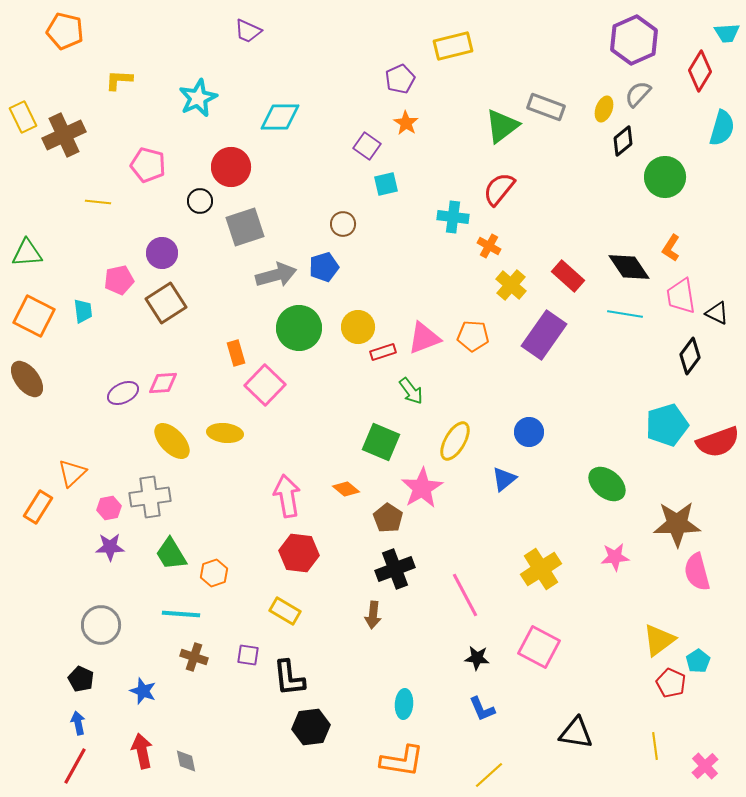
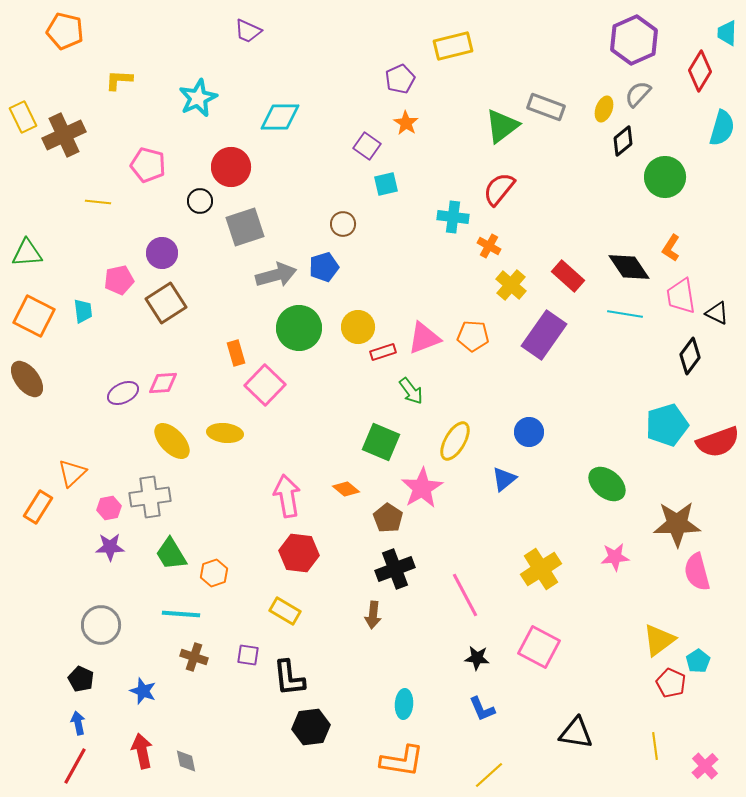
cyan trapezoid at (727, 33): rotated 96 degrees clockwise
